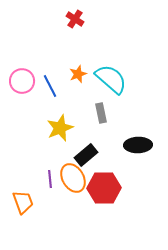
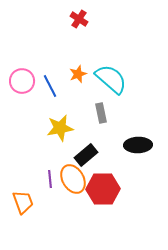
red cross: moved 4 px right
yellow star: rotated 12 degrees clockwise
orange ellipse: moved 1 px down
red hexagon: moved 1 px left, 1 px down
